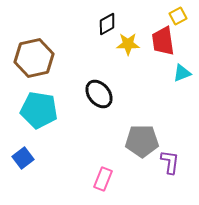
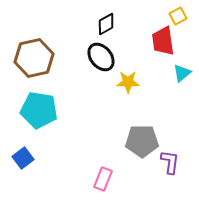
black diamond: moved 1 px left
yellow star: moved 38 px down
cyan triangle: rotated 18 degrees counterclockwise
black ellipse: moved 2 px right, 37 px up
